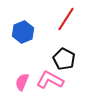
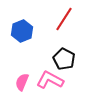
red line: moved 2 px left
blue hexagon: moved 1 px left, 1 px up
